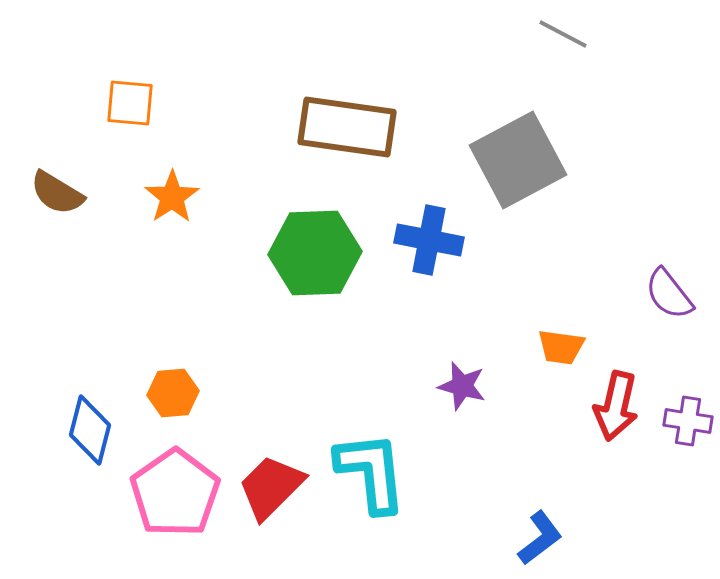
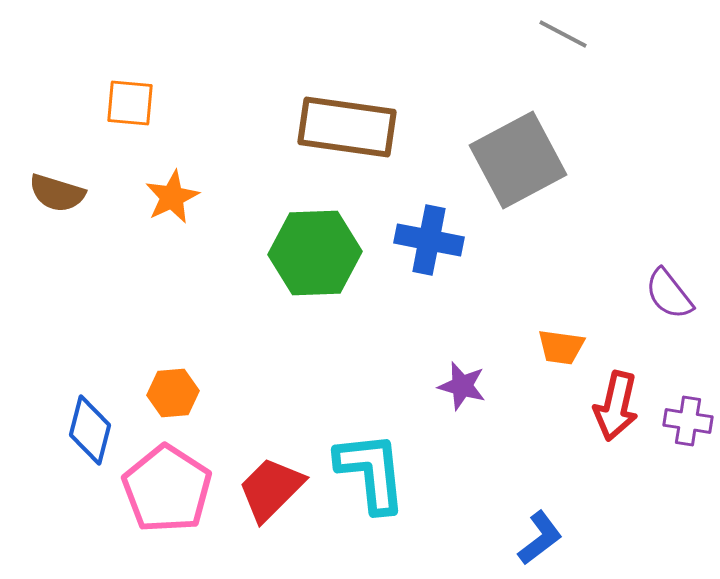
brown semicircle: rotated 14 degrees counterclockwise
orange star: rotated 8 degrees clockwise
red trapezoid: moved 2 px down
pink pentagon: moved 8 px left, 4 px up; rotated 4 degrees counterclockwise
